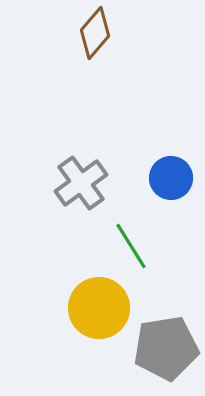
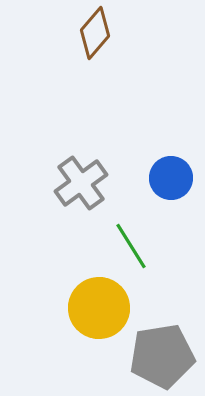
gray pentagon: moved 4 px left, 8 px down
